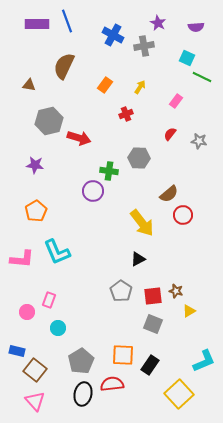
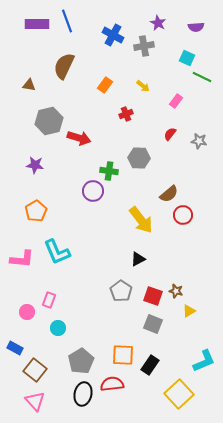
yellow arrow at (140, 87): moved 3 px right, 1 px up; rotated 96 degrees clockwise
yellow arrow at (142, 223): moved 1 px left, 3 px up
red square at (153, 296): rotated 24 degrees clockwise
blue rectangle at (17, 351): moved 2 px left, 3 px up; rotated 14 degrees clockwise
